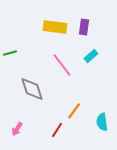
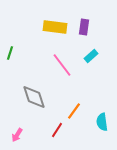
green line: rotated 56 degrees counterclockwise
gray diamond: moved 2 px right, 8 px down
pink arrow: moved 6 px down
